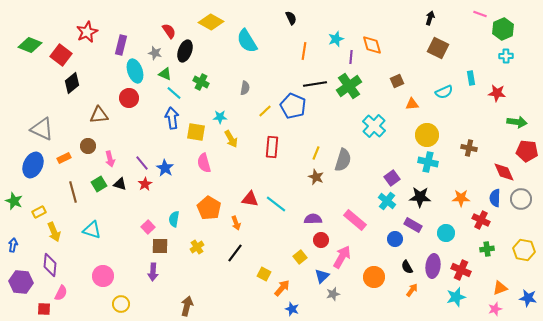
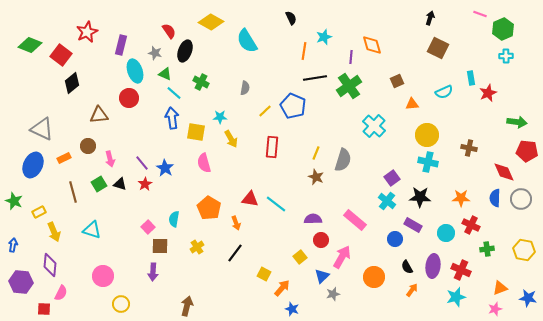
cyan star at (336, 39): moved 12 px left, 2 px up
black line at (315, 84): moved 6 px up
red star at (497, 93): moved 9 px left; rotated 30 degrees counterclockwise
red cross at (481, 220): moved 10 px left, 5 px down
